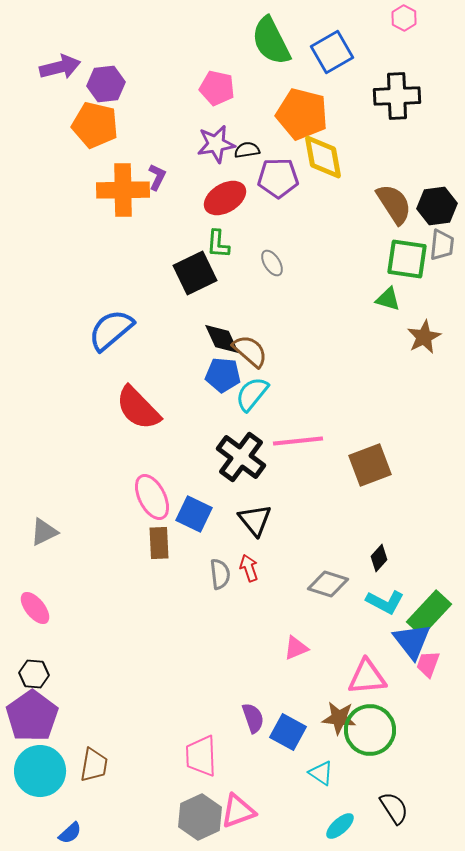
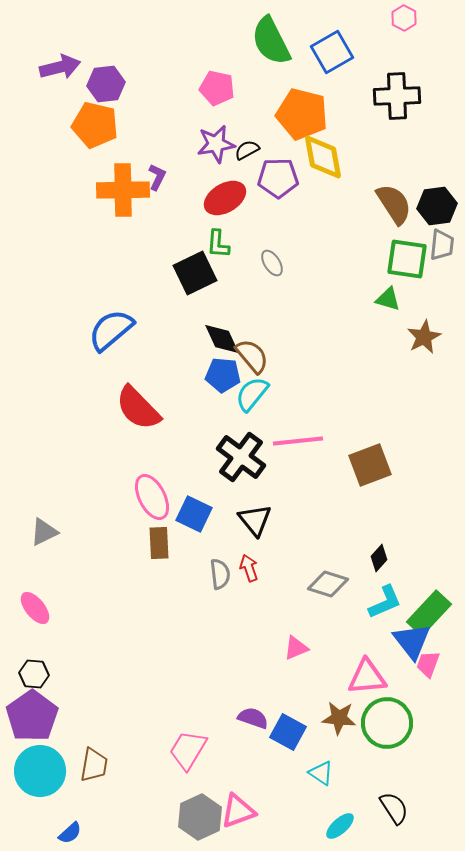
black semicircle at (247, 150): rotated 20 degrees counterclockwise
brown semicircle at (250, 351): moved 2 px right, 5 px down; rotated 9 degrees clockwise
cyan L-shape at (385, 602): rotated 51 degrees counterclockwise
purple semicircle at (253, 718): rotated 52 degrees counterclockwise
green circle at (370, 730): moved 17 px right, 7 px up
pink trapezoid at (201, 756): moved 13 px left, 6 px up; rotated 33 degrees clockwise
